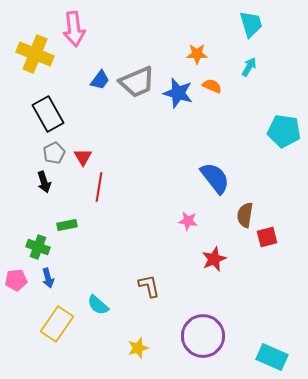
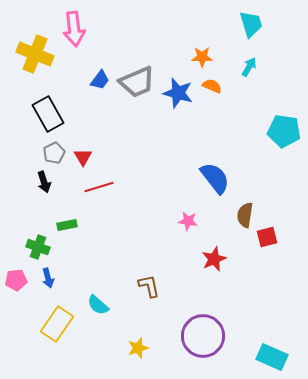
orange star: moved 5 px right, 3 px down
red line: rotated 64 degrees clockwise
